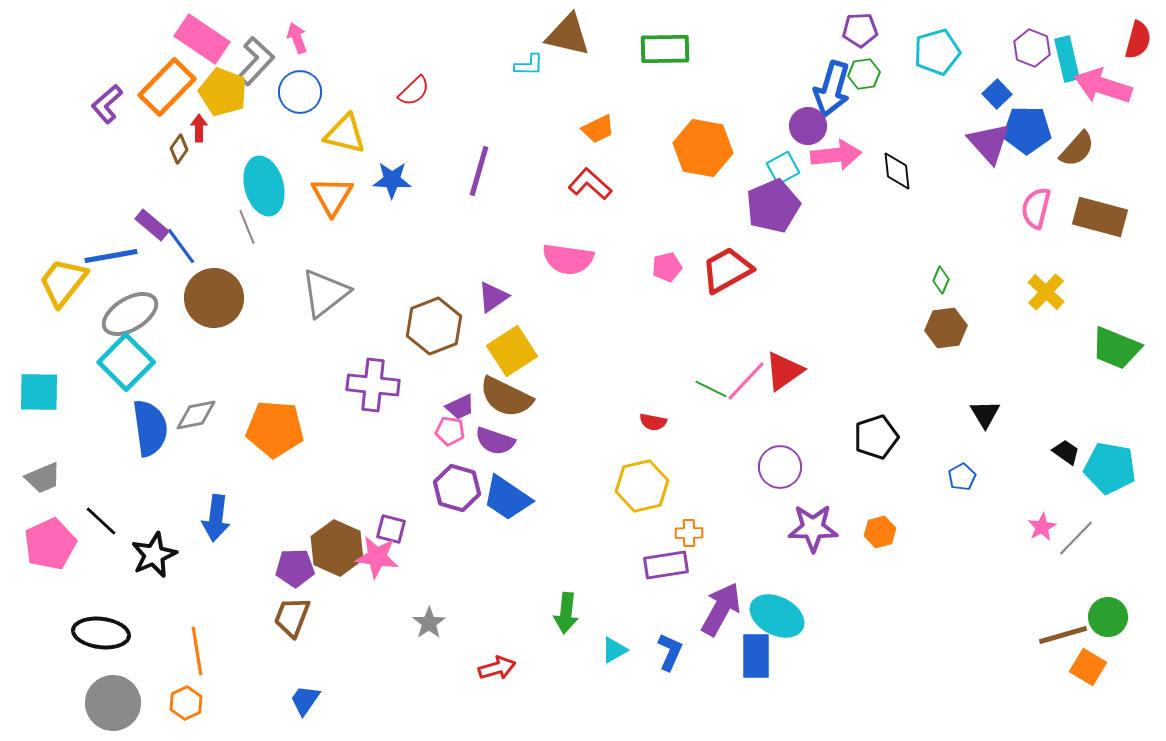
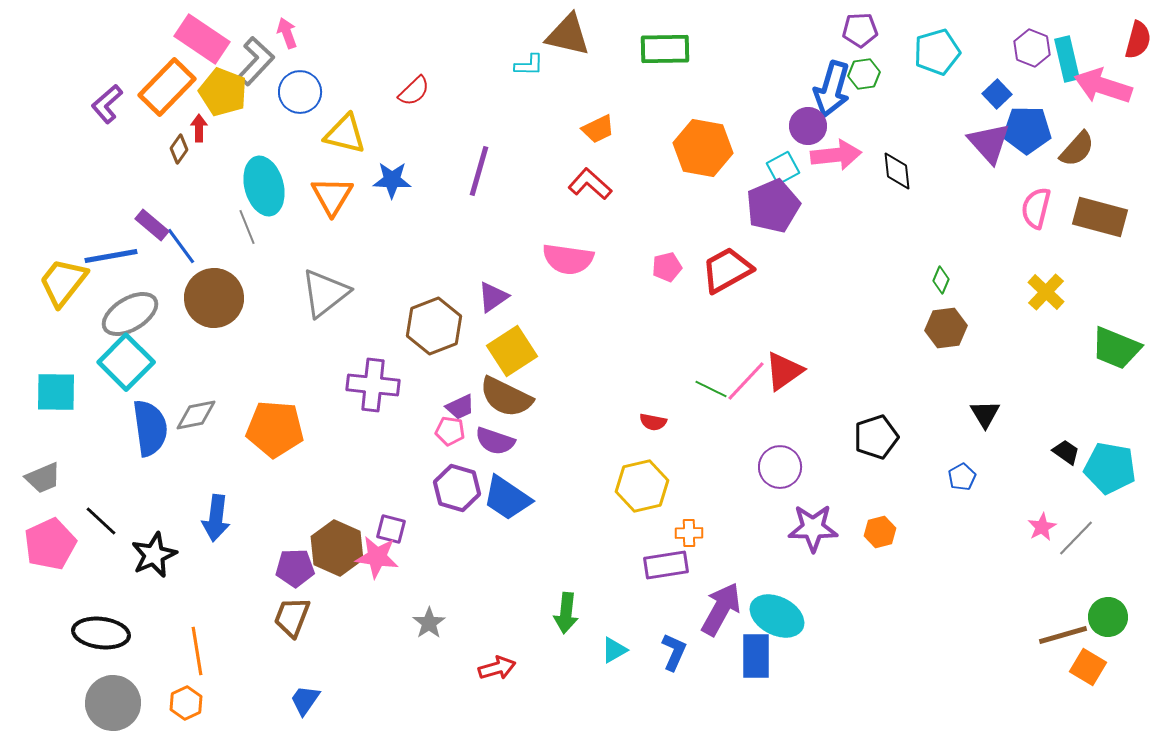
pink arrow at (297, 38): moved 10 px left, 5 px up
cyan square at (39, 392): moved 17 px right
blue L-shape at (670, 652): moved 4 px right
